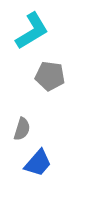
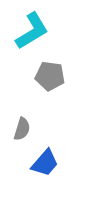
blue trapezoid: moved 7 px right
